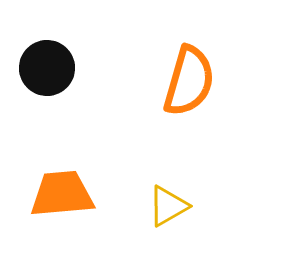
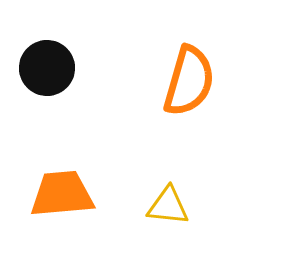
yellow triangle: rotated 36 degrees clockwise
